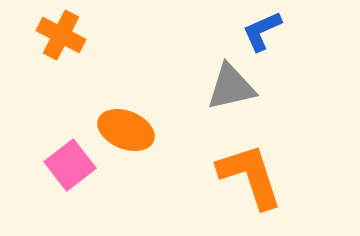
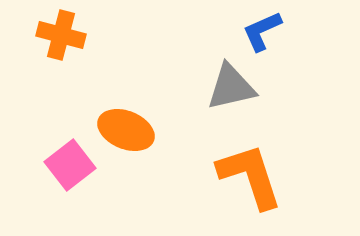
orange cross: rotated 12 degrees counterclockwise
